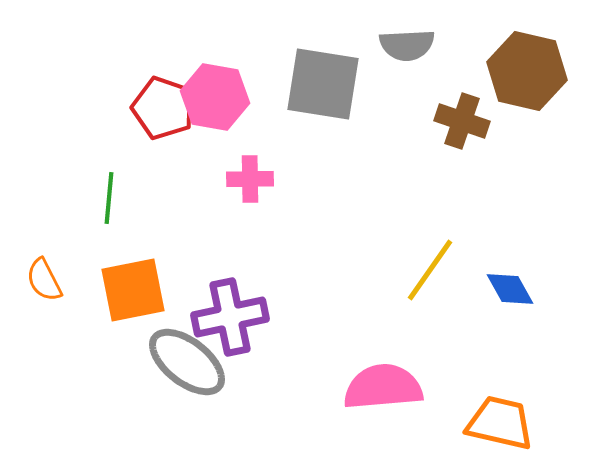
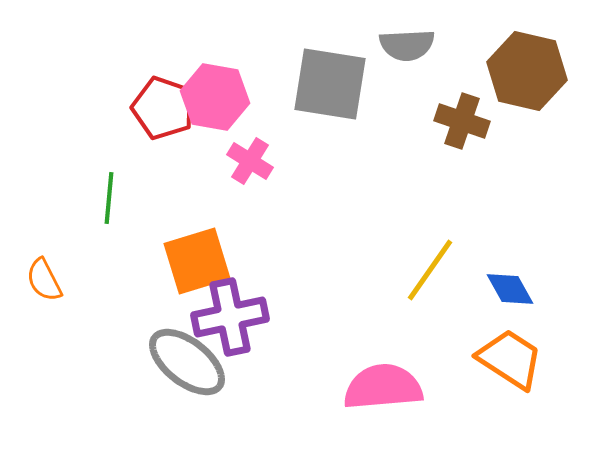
gray square: moved 7 px right
pink cross: moved 18 px up; rotated 33 degrees clockwise
orange square: moved 64 px right, 29 px up; rotated 6 degrees counterclockwise
orange trapezoid: moved 10 px right, 64 px up; rotated 20 degrees clockwise
